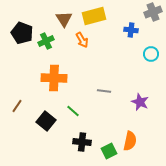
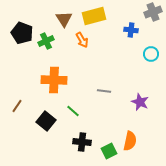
orange cross: moved 2 px down
